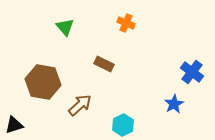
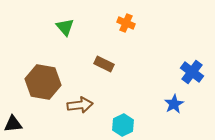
brown arrow: rotated 35 degrees clockwise
black triangle: moved 1 px left, 1 px up; rotated 12 degrees clockwise
